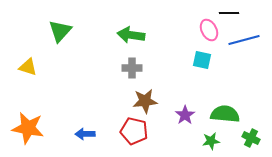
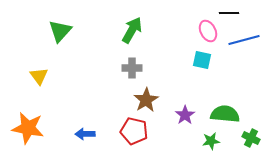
pink ellipse: moved 1 px left, 1 px down
green arrow: moved 1 px right, 5 px up; rotated 112 degrees clockwise
yellow triangle: moved 11 px right, 9 px down; rotated 36 degrees clockwise
brown star: moved 1 px right, 1 px up; rotated 25 degrees counterclockwise
